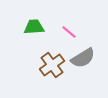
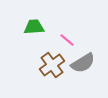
pink line: moved 2 px left, 8 px down
gray semicircle: moved 5 px down
